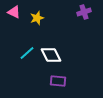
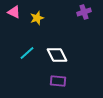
white diamond: moved 6 px right
